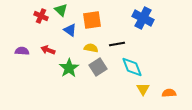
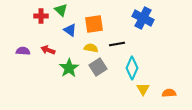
red cross: rotated 24 degrees counterclockwise
orange square: moved 2 px right, 4 px down
purple semicircle: moved 1 px right
cyan diamond: moved 1 px down; rotated 45 degrees clockwise
